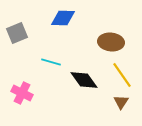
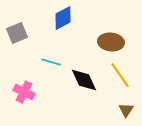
blue diamond: rotated 30 degrees counterclockwise
yellow line: moved 2 px left
black diamond: rotated 12 degrees clockwise
pink cross: moved 2 px right, 1 px up
brown triangle: moved 5 px right, 8 px down
